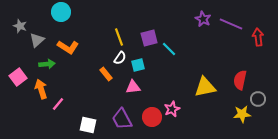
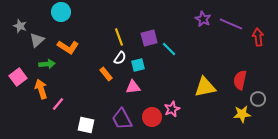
white square: moved 2 px left
